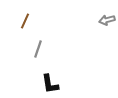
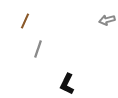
black L-shape: moved 17 px right; rotated 35 degrees clockwise
